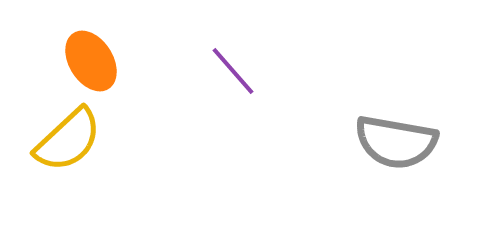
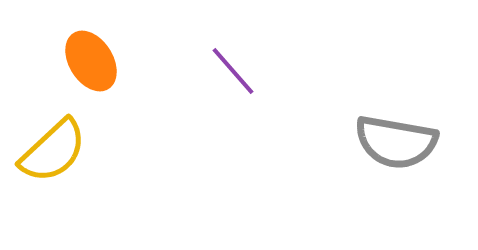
yellow semicircle: moved 15 px left, 11 px down
